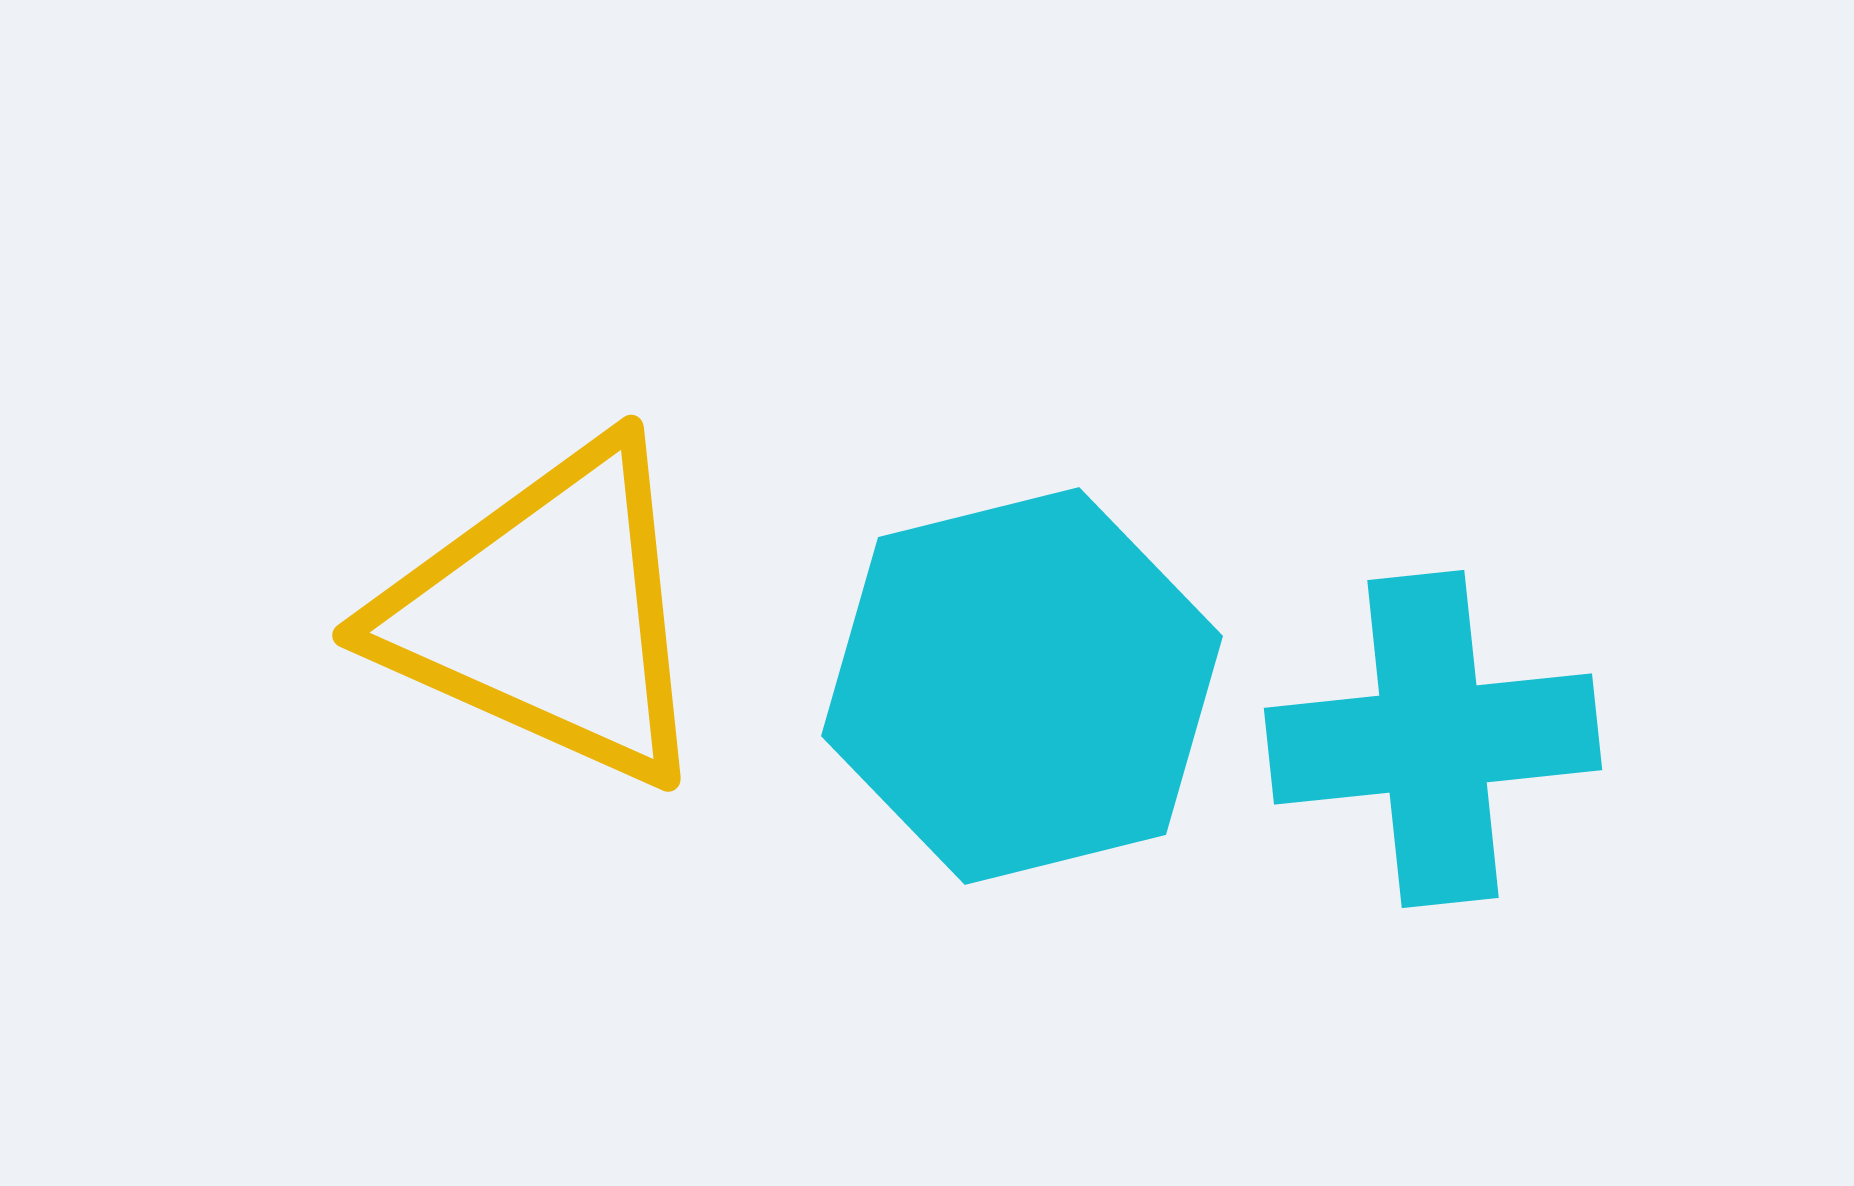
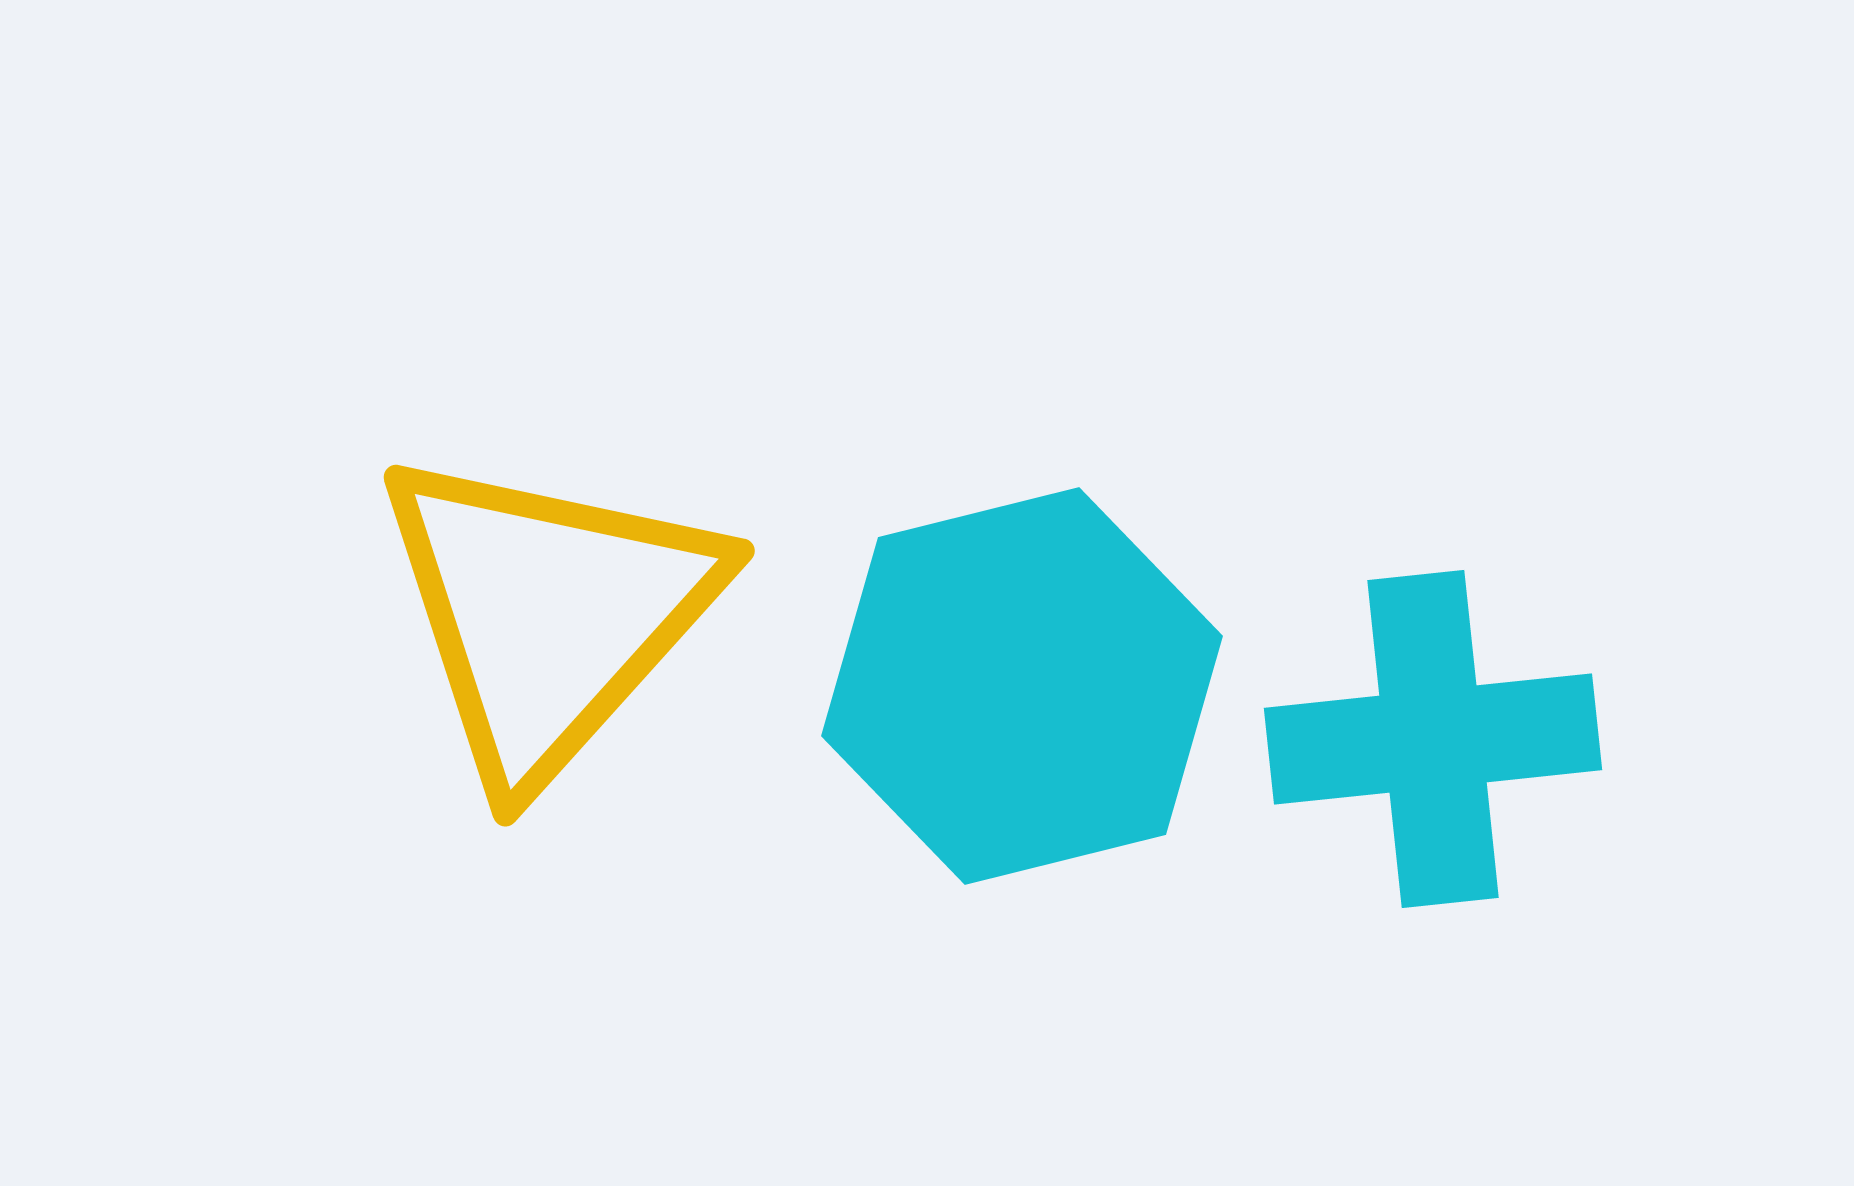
yellow triangle: rotated 48 degrees clockwise
